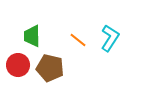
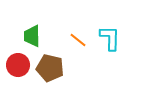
cyan L-shape: rotated 32 degrees counterclockwise
